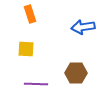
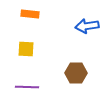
orange rectangle: rotated 66 degrees counterclockwise
blue arrow: moved 4 px right, 1 px up
purple line: moved 9 px left, 3 px down
